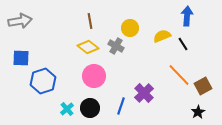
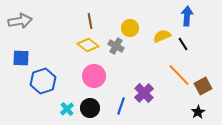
yellow diamond: moved 2 px up
